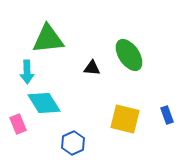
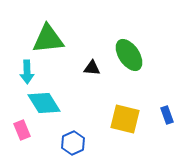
pink rectangle: moved 4 px right, 6 px down
